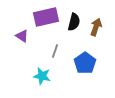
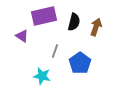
purple rectangle: moved 2 px left, 1 px up
blue pentagon: moved 5 px left
